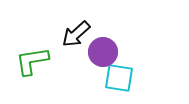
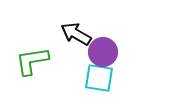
black arrow: rotated 72 degrees clockwise
cyan square: moved 20 px left
